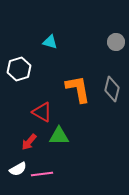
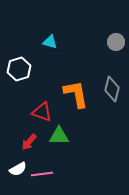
orange L-shape: moved 2 px left, 5 px down
red triangle: rotated 10 degrees counterclockwise
